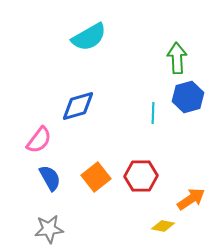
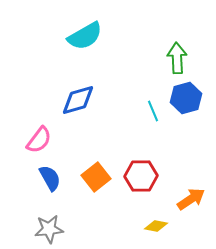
cyan semicircle: moved 4 px left, 1 px up
blue hexagon: moved 2 px left, 1 px down
blue diamond: moved 6 px up
cyan line: moved 2 px up; rotated 25 degrees counterclockwise
yellow diamond: moved 7 px left
